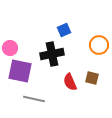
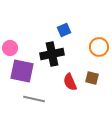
orange circle: moved 2 px down
purple square: moved 2 px right
